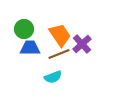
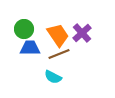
orange trapezoid: moved 2 px left
purple cross: moved 11 px up
cyan semicircle: rotated 48 degrees clockwise
